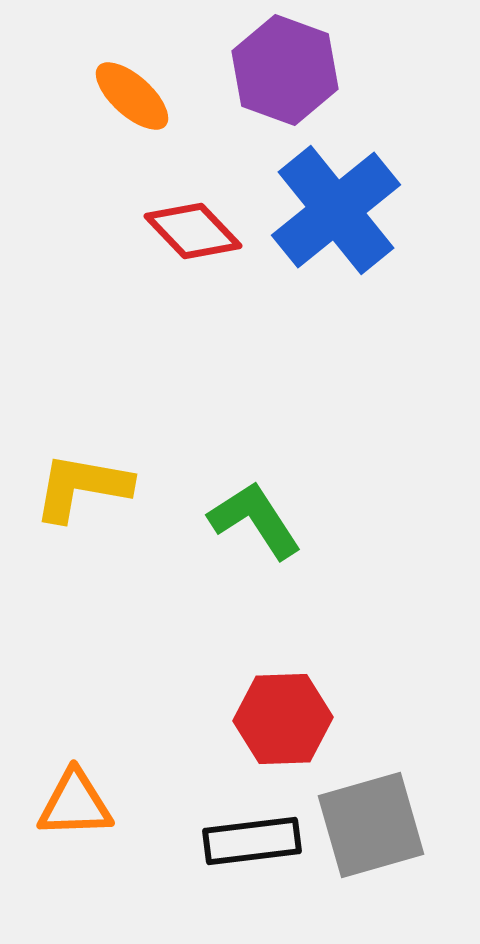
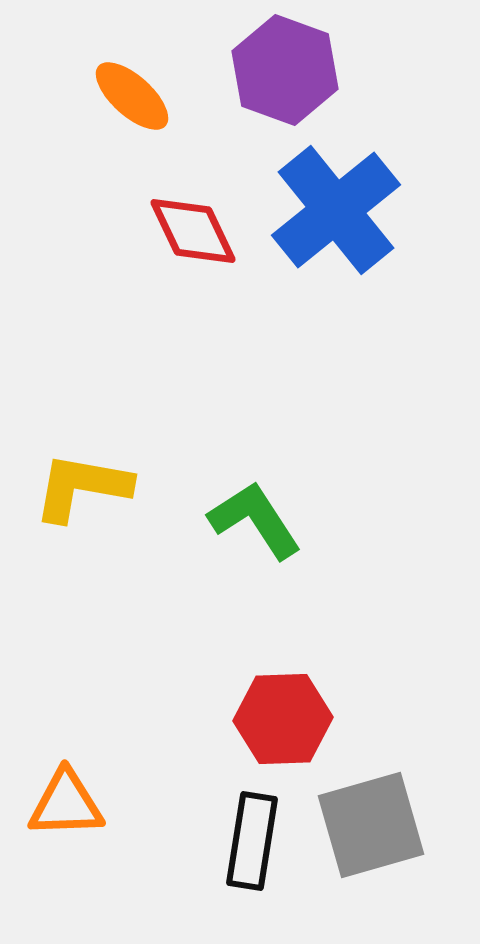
red diamond: rotated 18 degrees clockwise
orange triangle: moved 9 px left
black rectangle: rotated 74 degrees counterclockwise
